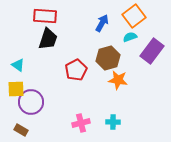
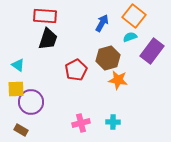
orange square: rotated 15 degrees counterclockwise
